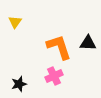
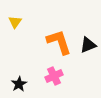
black triangle: moved 2 px down; rotated 24 degrees counterclockwise
orange L-shape: moved 5 px up
black star: rotated 14 degrees counterclockwise
